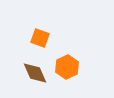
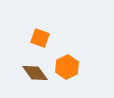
brown diamond: rotated 12 degrees counterclockwise
